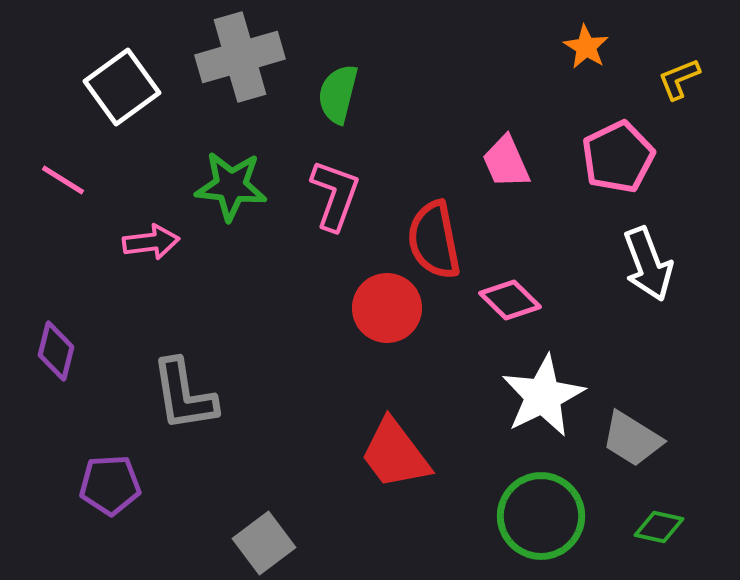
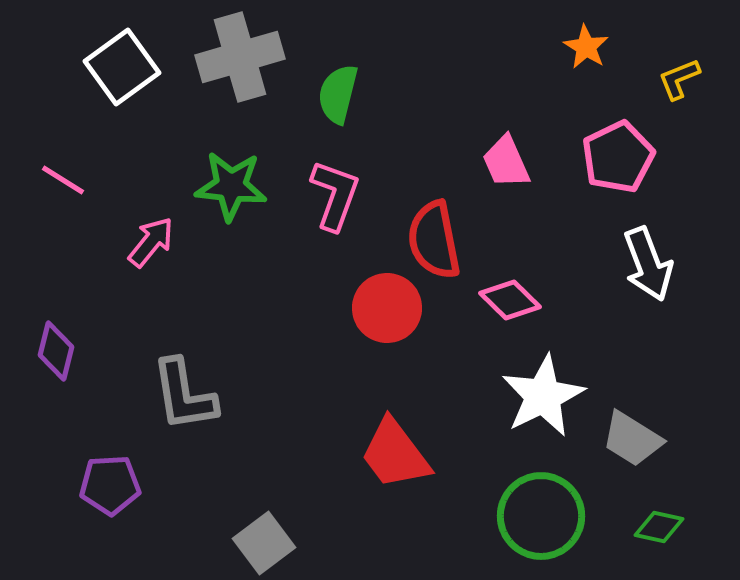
white square: moved 20 px up
pink arrow: rotated 44 degrees counterclockwise
